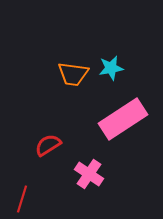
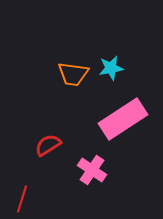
pink cross: moved 3 px right, 4 px up
